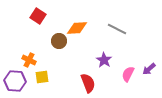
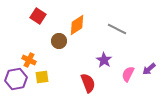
orange diamond: moved 3 px up; rotated 30 degrees counterclockwise
purple hexagon: moved 1 px right, 2 px up; rotated 15 degrees counterclockwise
